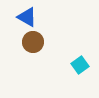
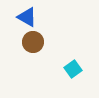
cyan square: moved 7 px left, 4 px down
